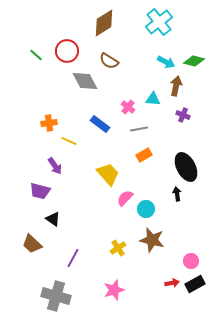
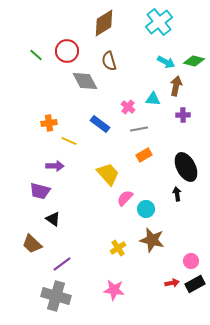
brown semicircle: rotated 42 degrees clockwise
purple cross: rotated 24 degrees counterclockwise
purple arrow: rotated 54 degrees counterclockwise
purple line: moved 11 px left, 6 px down; rotated 24 degrees clockwise
pink star: rotated 25 degrees clockwise
